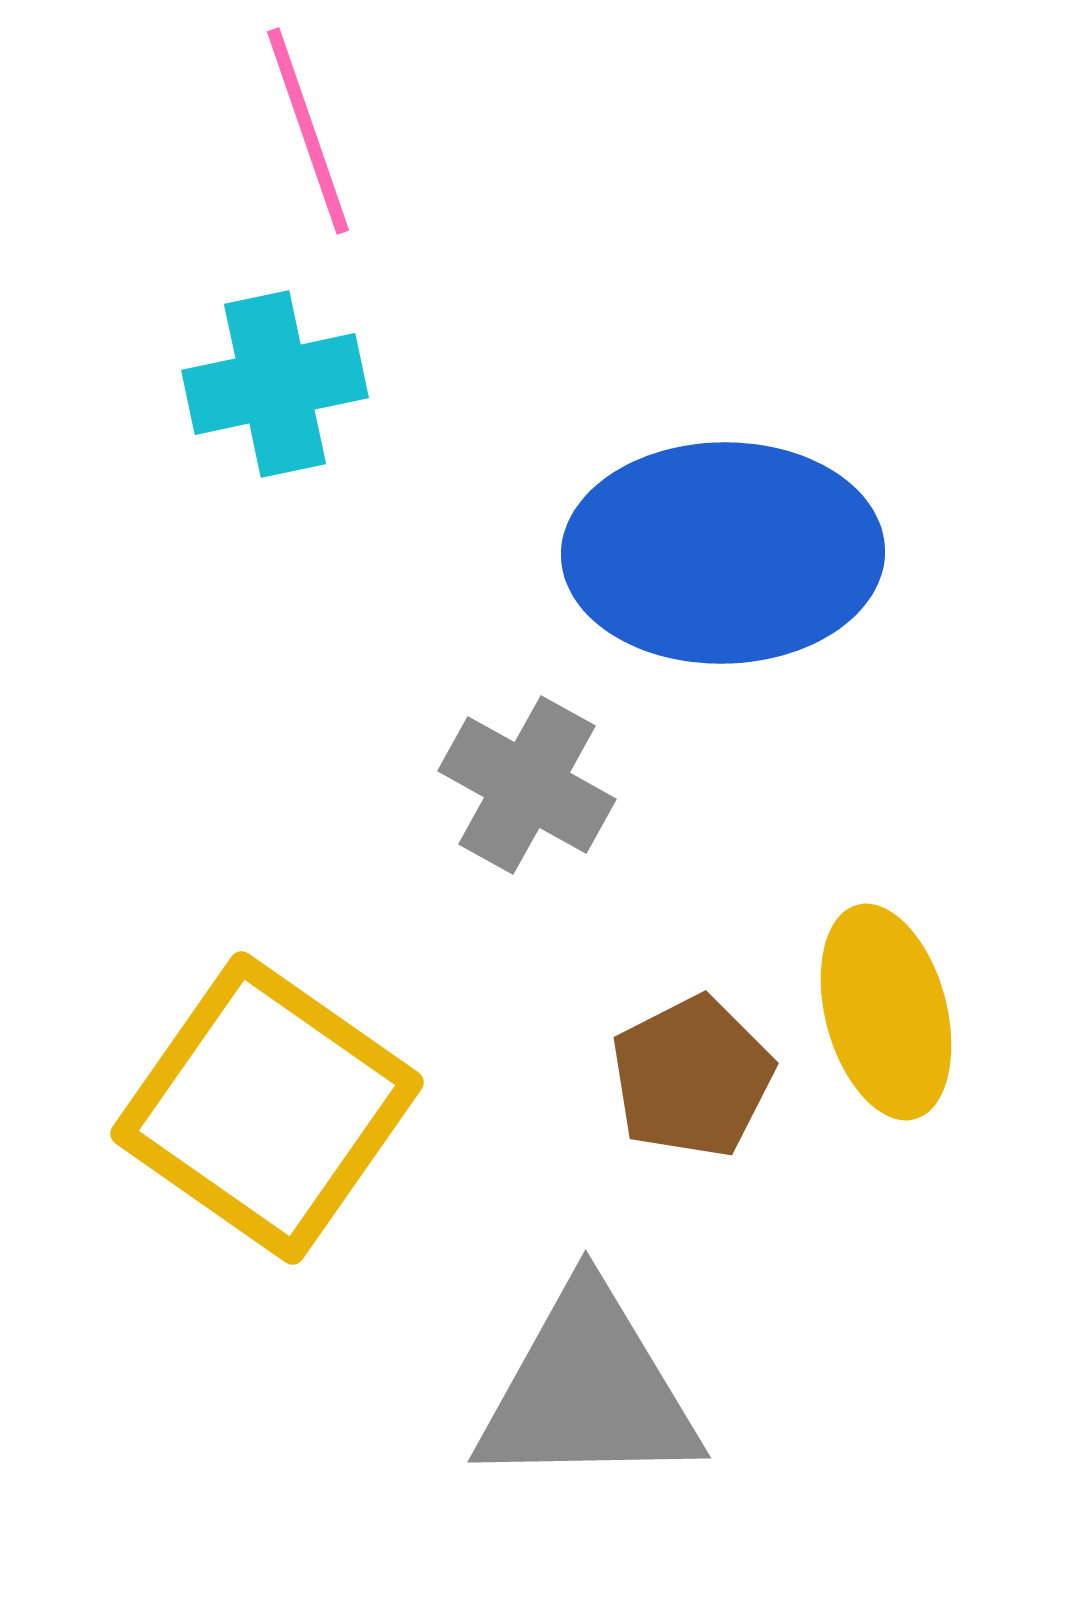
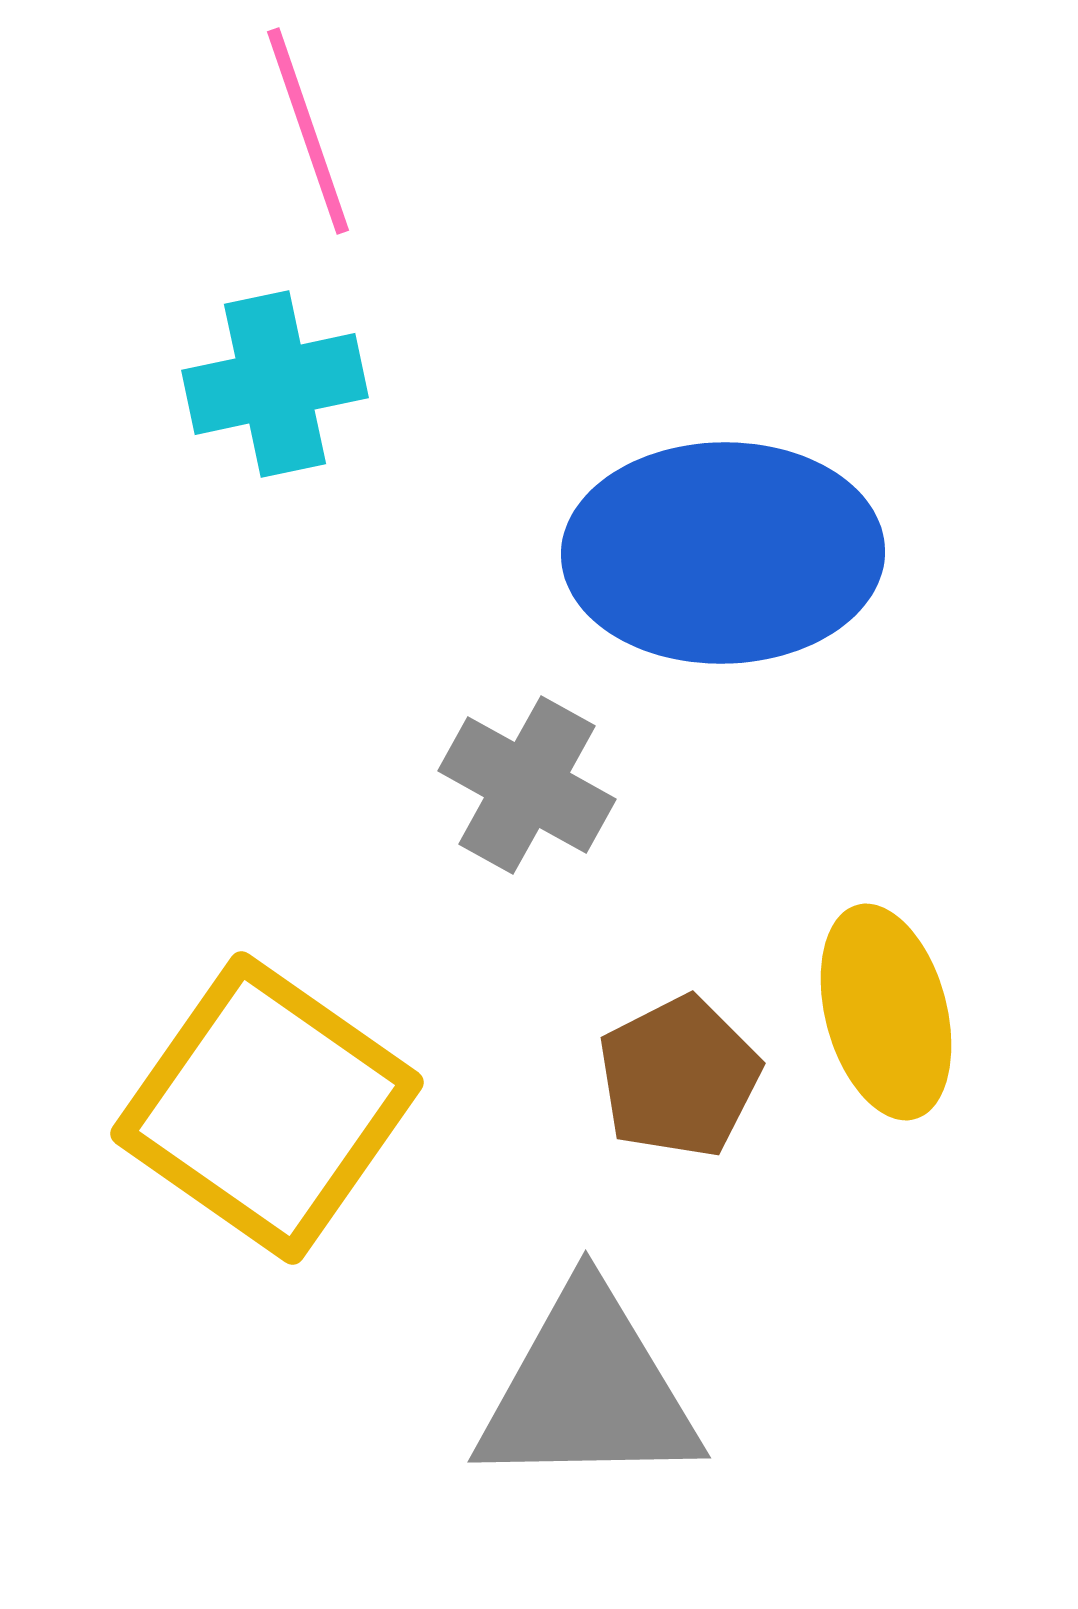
brown pentagon: moved 13 px left
